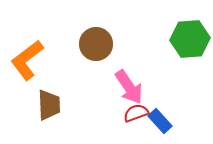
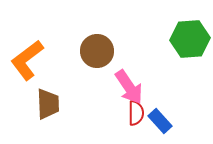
brown circle: moved 1 px right, 7 px down
brown trapezoid: moved 1 px left, 1 px up
red semicircle: rotated 110 degrees clockwise
